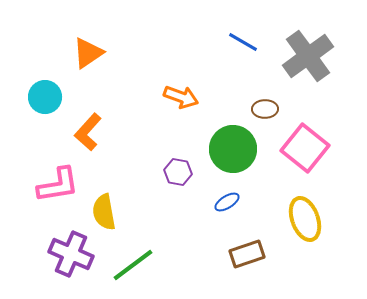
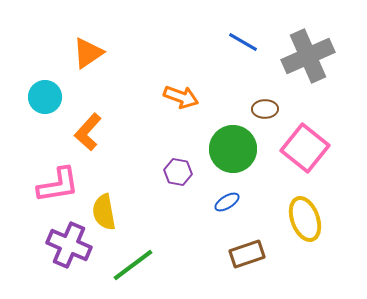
gray cross: rotated 12 degrees clockwise
purple cross: moved 2 px left, 9 px up
